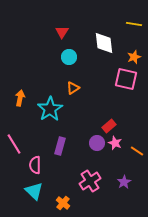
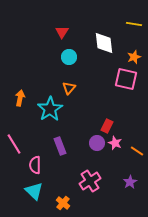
orange triangle: moved 4 px left; rotated 16 degrees counterclockwise
red rectangle: moved 2 px left; rotated 24 degrees counterclockwise
purple rectangle: rotated 36 degrees counterclockwise
purple star: moved 6 px right
